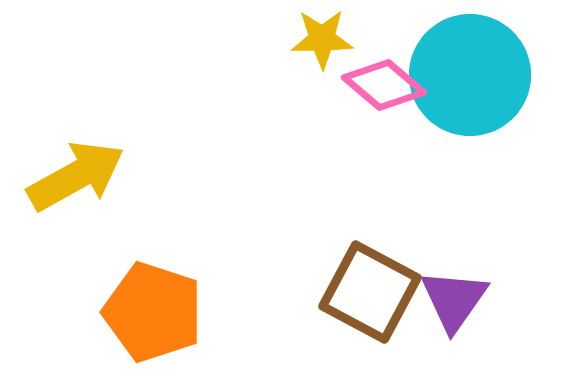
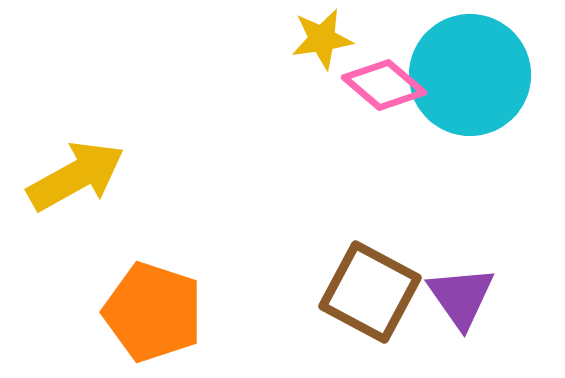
yellow star: rotated 8 degrees counterclockwise
purple triangle: moved 7 px right, 3 px up; rotated 10 degrees counterclockwise
